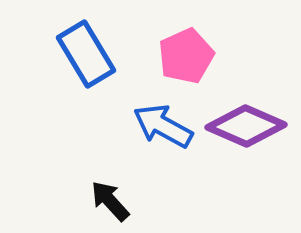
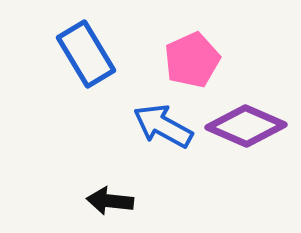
pink pentagon: moved 6 px right, 4 px down
black arrow: rotated 42 degrees counterclockwise
